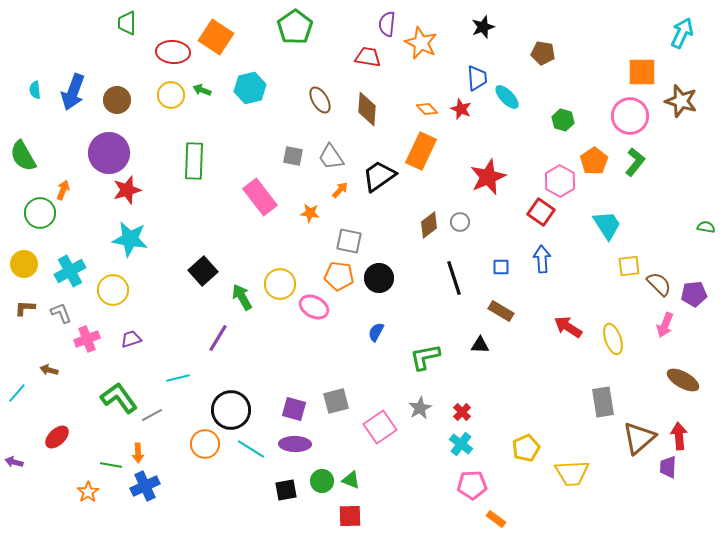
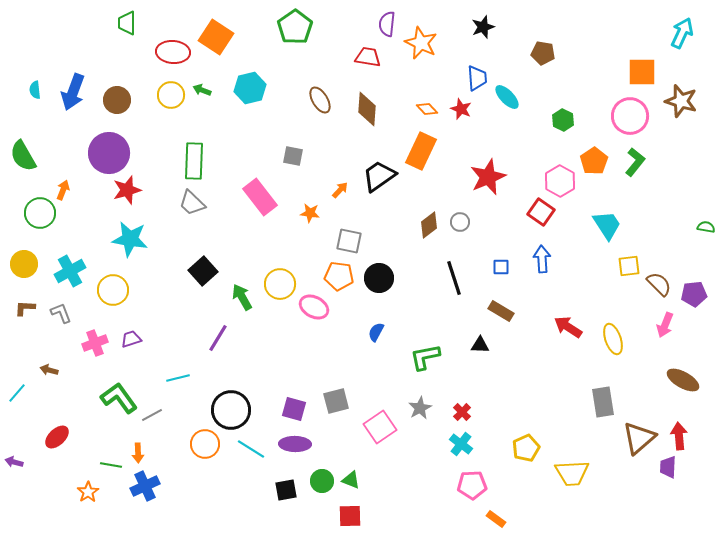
green hexagon at (563, 120): rotated 10 degrees clockwise
gray trapezoid at (331, 157): moved 139 px left, 46 px down; rotated 12 degrees counterclockwise
pink cross at (87, 339): moved 8 px right, 4 px down
